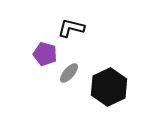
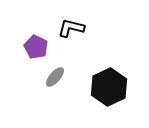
purple pentagon: moved 9 px left, 7 px up; rotated 10 degrees clockwise
gray ellipse: moved 14 px left, 4 px down
